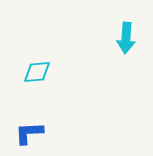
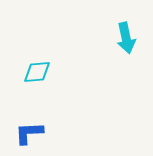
cyan arrow: rotated 16 degrees counterclockwise
